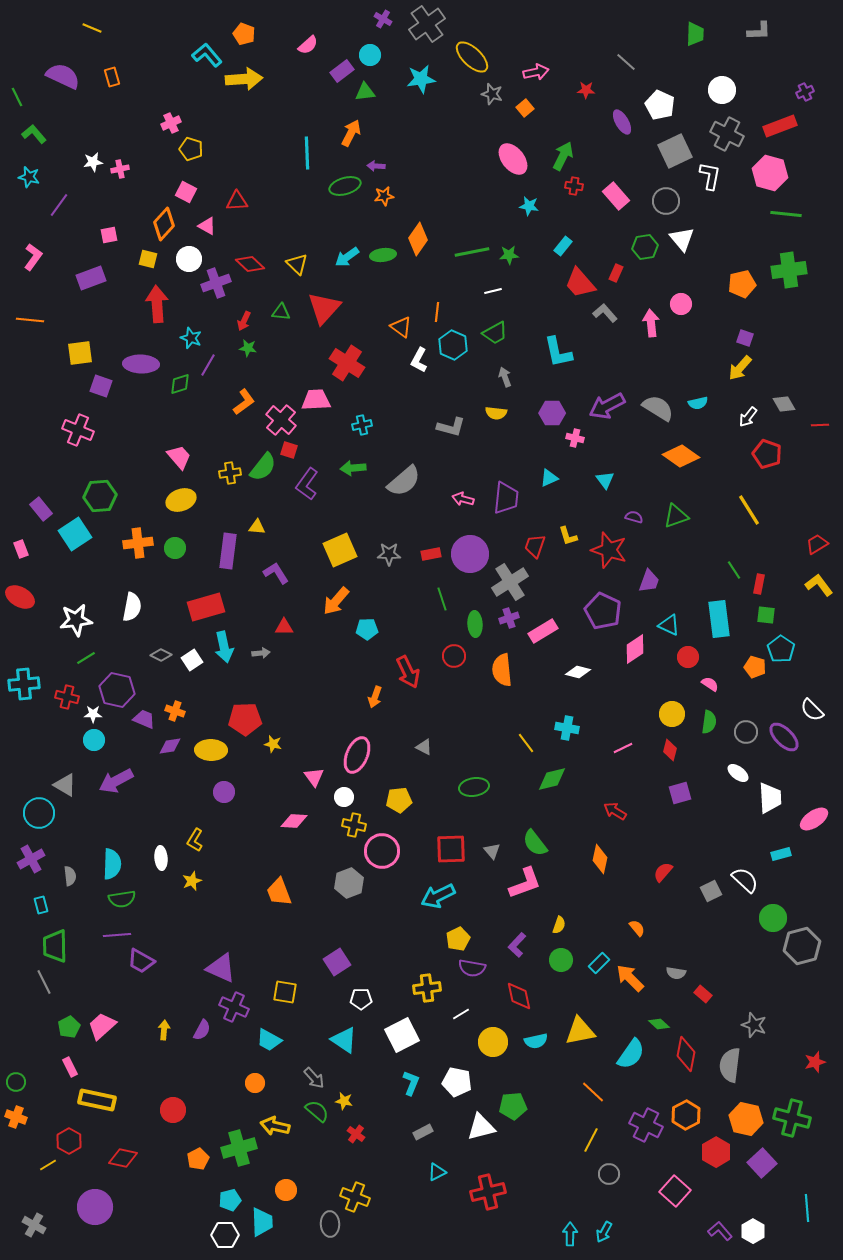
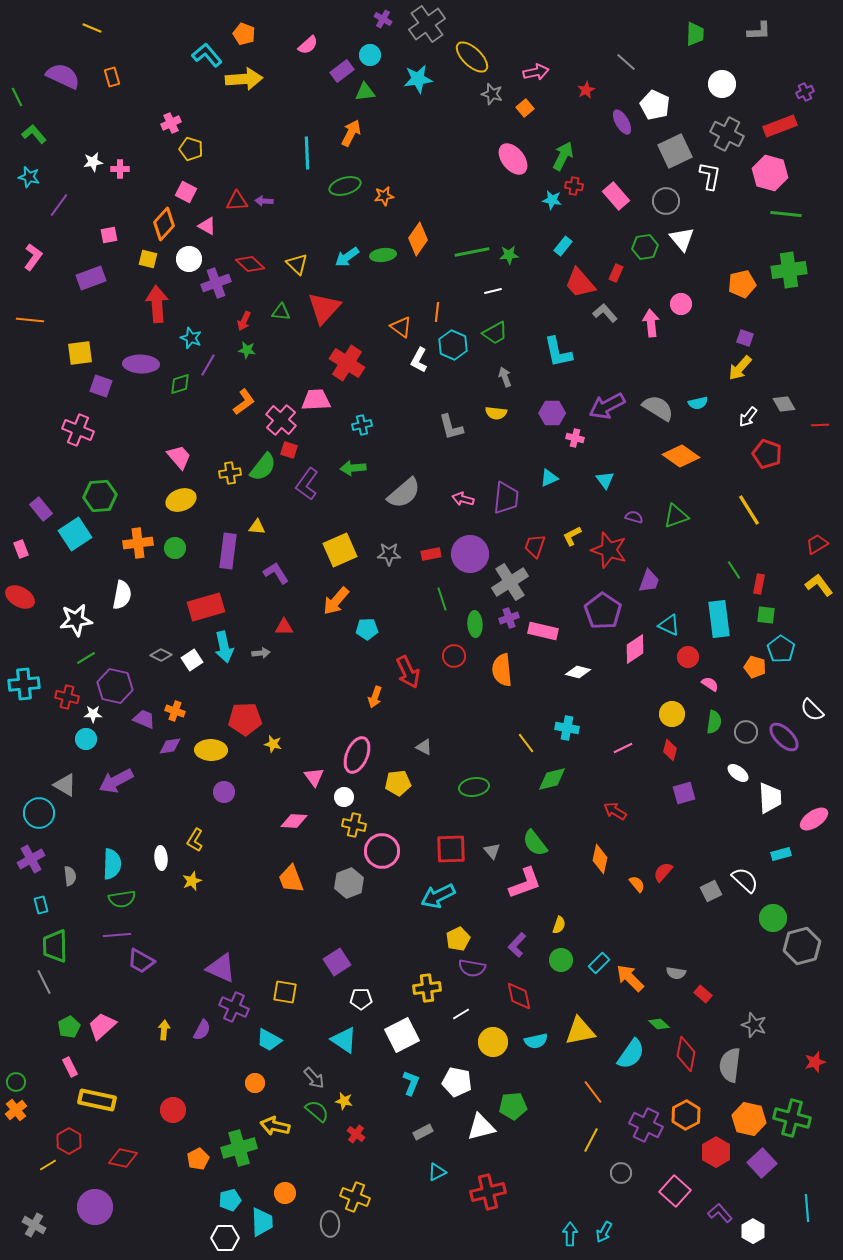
cyan star at (421, 79): moved 3 px left
red star at (586, 90): rotated 30 degrees counterclockwise
white circle at (722, 90): moved 6 px up
white pentagon at (660, 105): moved 5 px left
purple arrow at (376, 166): moved 112 px left, 35 px down
pink cross at (120, 169): rotated 12 degrees clockwise
cyan star at (529, 206): moved 23 px right, 6 px up
green star at (248, 348): moved 1 px left, 2 px down
gray L-shape at (451, 427): rotated 60 degrees clockwise
gray semicircle at (404, 481): moved 12 px down
yellow L-shape at (568, 536): moved 4 px right; rotated 80 degrees clockwise
white semicircle at (132, 607): moved 10 px left, 12 px up
purple pentagon at (603, 611): rotated 9 degrees clockwise
pink rectangle at (543, 631): rotated 44 degrees clockwise
purple hexagon at (117, 690): moved 2 px left, 4 px up
green semicircle at (709, 722): moved 5 px right
cyan circle at (94, 740): moved 8 px left, 1 px up
purple square at (680, 793): moved 4 px right
yellow pentagon at (399, 800): moved 1 px left, 17 px up
orange trapezoid at (279, 892): moved 12 px right, 13 px up
orange semicircle at (637, 928): moved 44 px up
orange line at (593, 1092): rotated 10 degrees clockwise
orange cross at (16, 1117): moved 7 px up; rotated 30 degrees clockwise
orange hexagon at (746, 1119): moved 3 px right
gray circle at (609, 1174): moved 12 px right, 1 px up
orange circle at (286, 1190): moved 1 px left, 3 px down
purple L-shape at (720, 1231): moved 18 px up
white hexagon at (225, 1235): moved 3 px down
